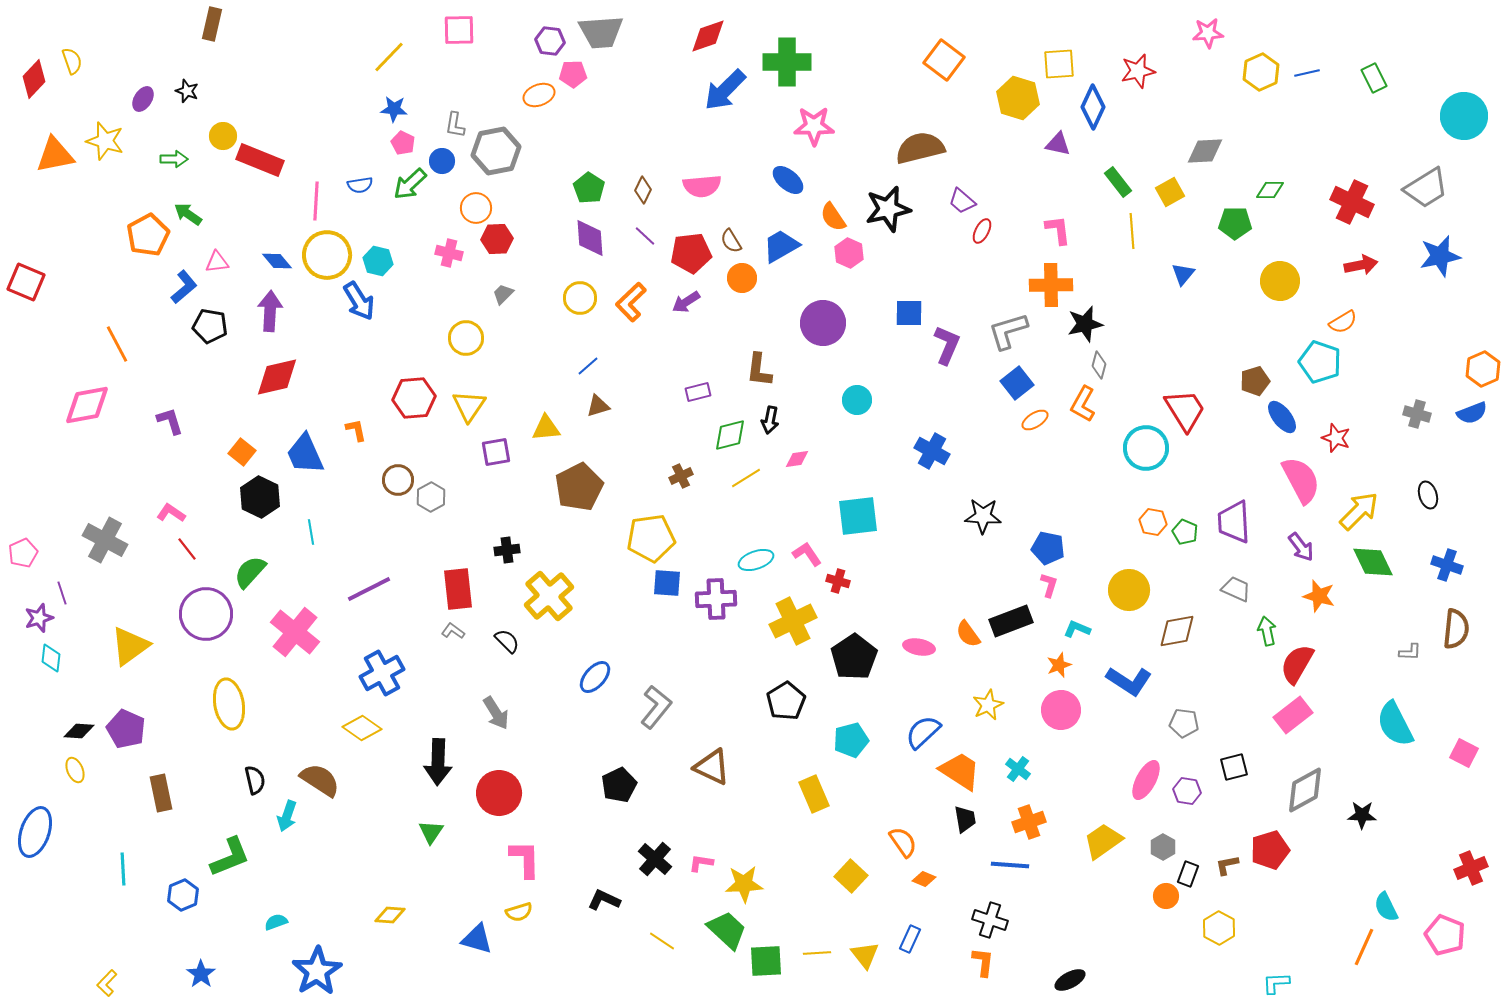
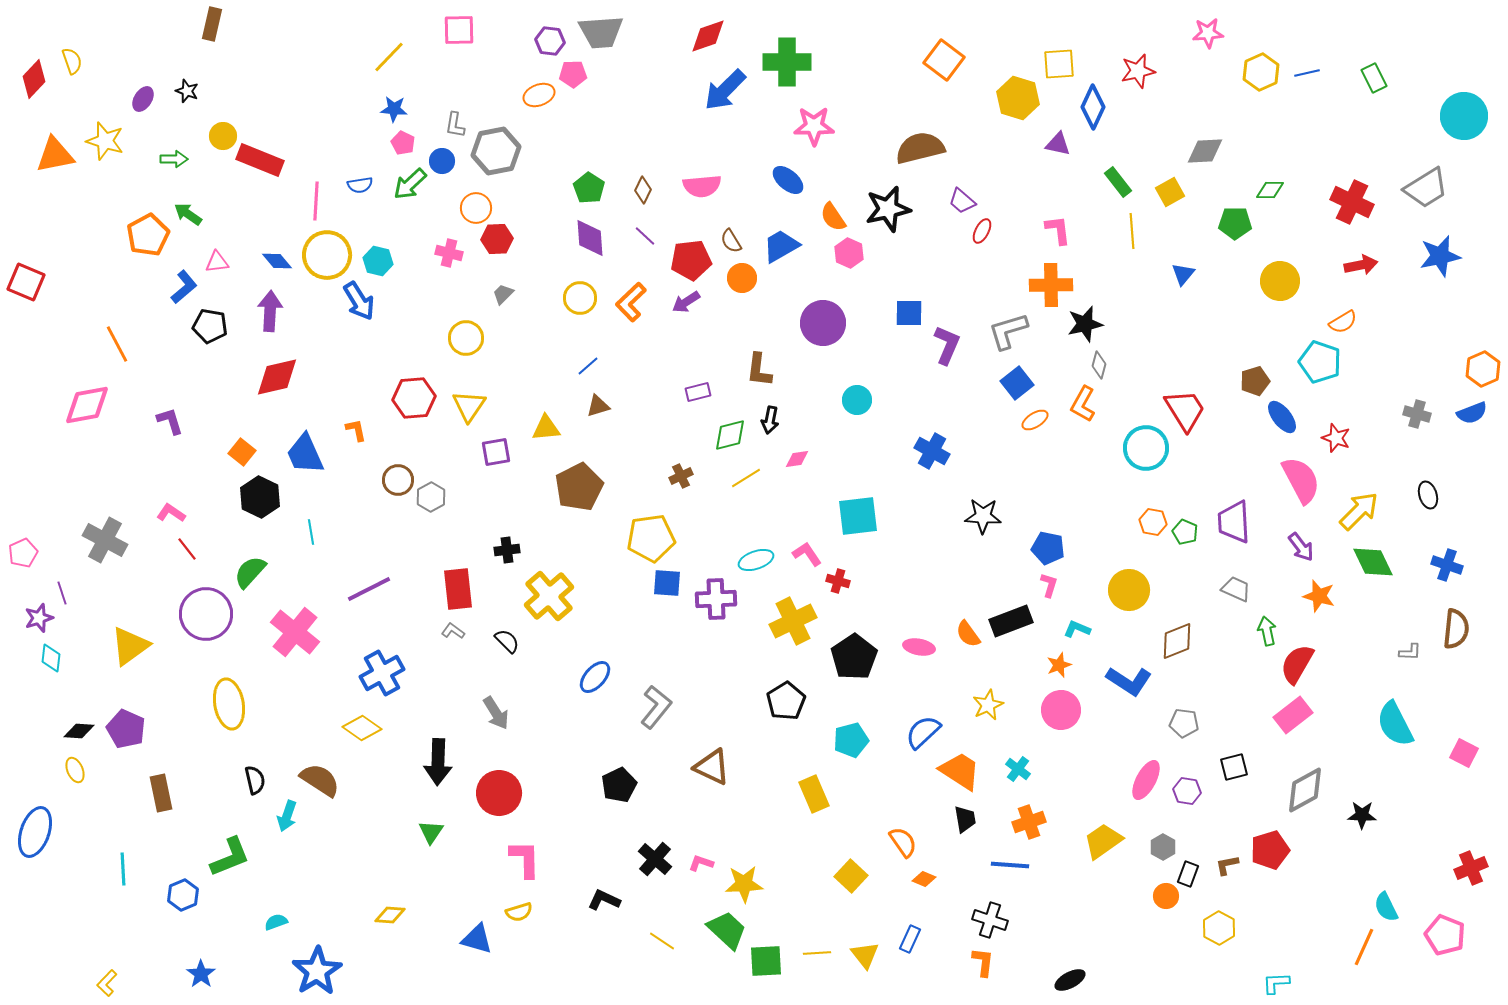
red pentagon at (691, 253): moved 7 px down
brown diamond at (1177, 631): moved 10 px down; rotated 12 degrees counterclockwise
pink L-shape at (701, 863): rotated 10 degrees clockwise
